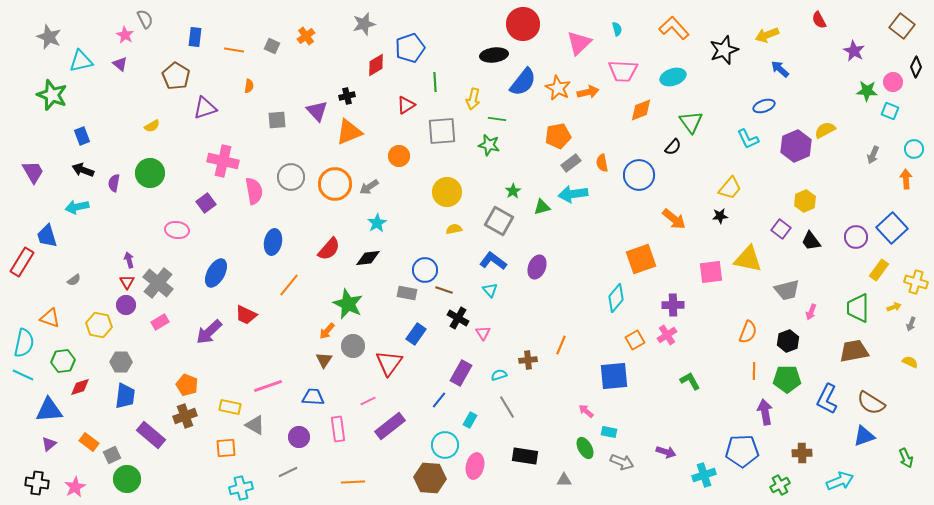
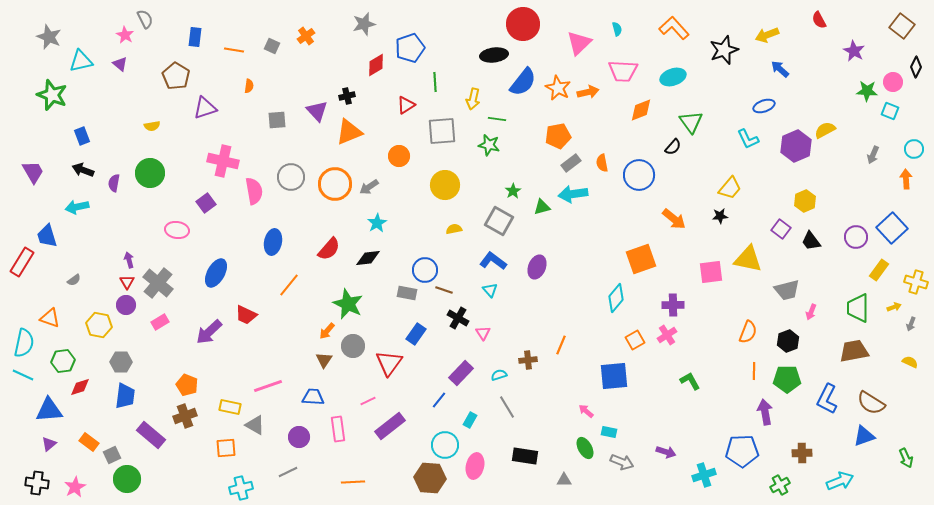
yellow semicircle at (152, 126): rotated 21 degrees clockwise
yellow circle at (447, 192): moved 2 px left, 7 px up
purple rectangle at (461, 373): rotated 15 degrees clockwise
